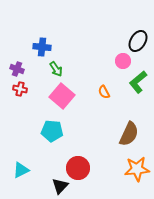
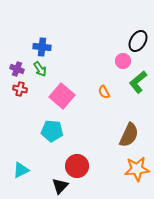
green arrow: moved 16 px left
brown semicircle: moved 1 px down
red circle: moved 1 px left, 2 px up
